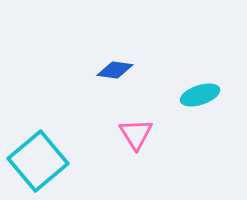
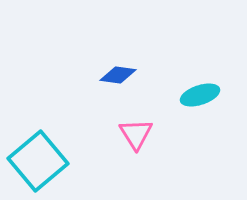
blue diamond: moved 3 px right, 5 px down
